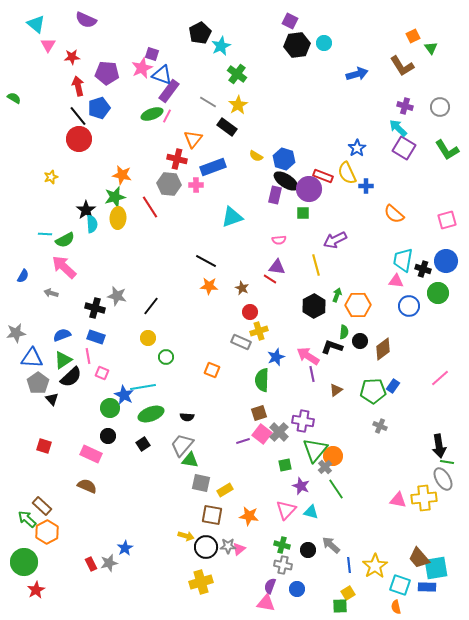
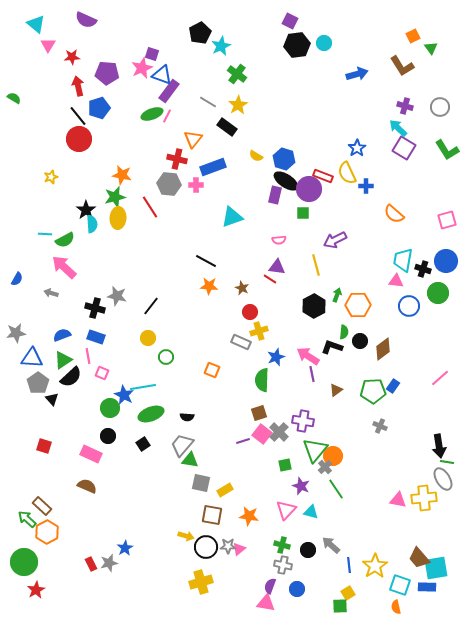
blue semicircle at (23, 276): moved 6 px left, 3 px down
